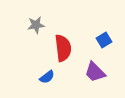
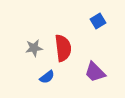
gray star: moved 2 px left, 23 px down
blue square: moved 6 px left, 19 px up
